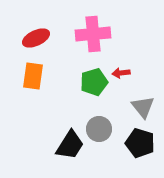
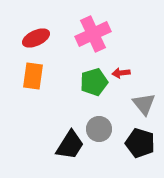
pink cross: rotated 20 degrees counterclockwise
gray triangle: moved 1 px right, 3 px up
